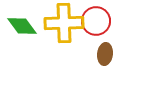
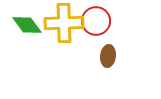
green diamond: moved 5 px right, 1 px up
brown ellipse: moved 3 px right, 2 px down
